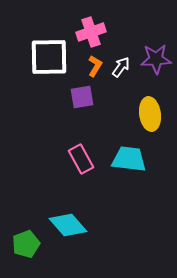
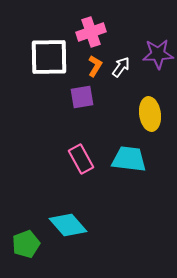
purple star: moved 2 px right, 5 px up
